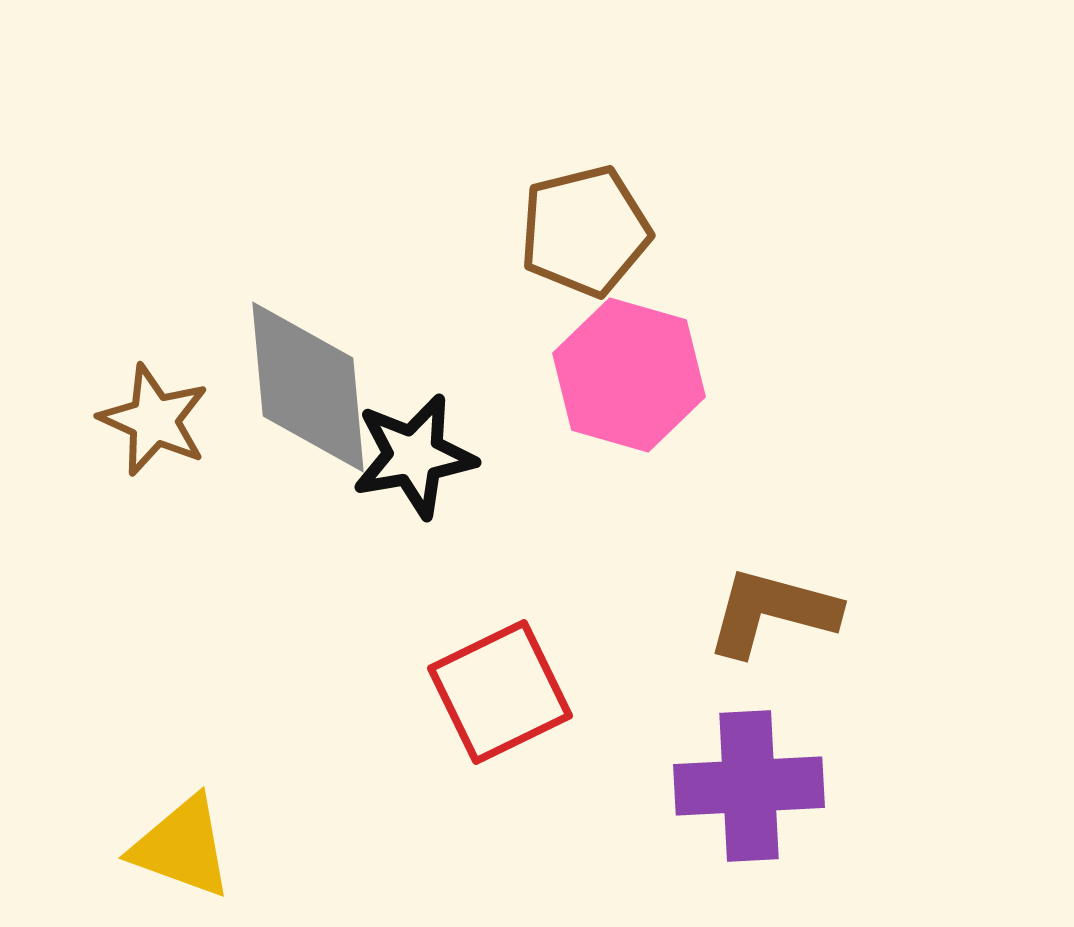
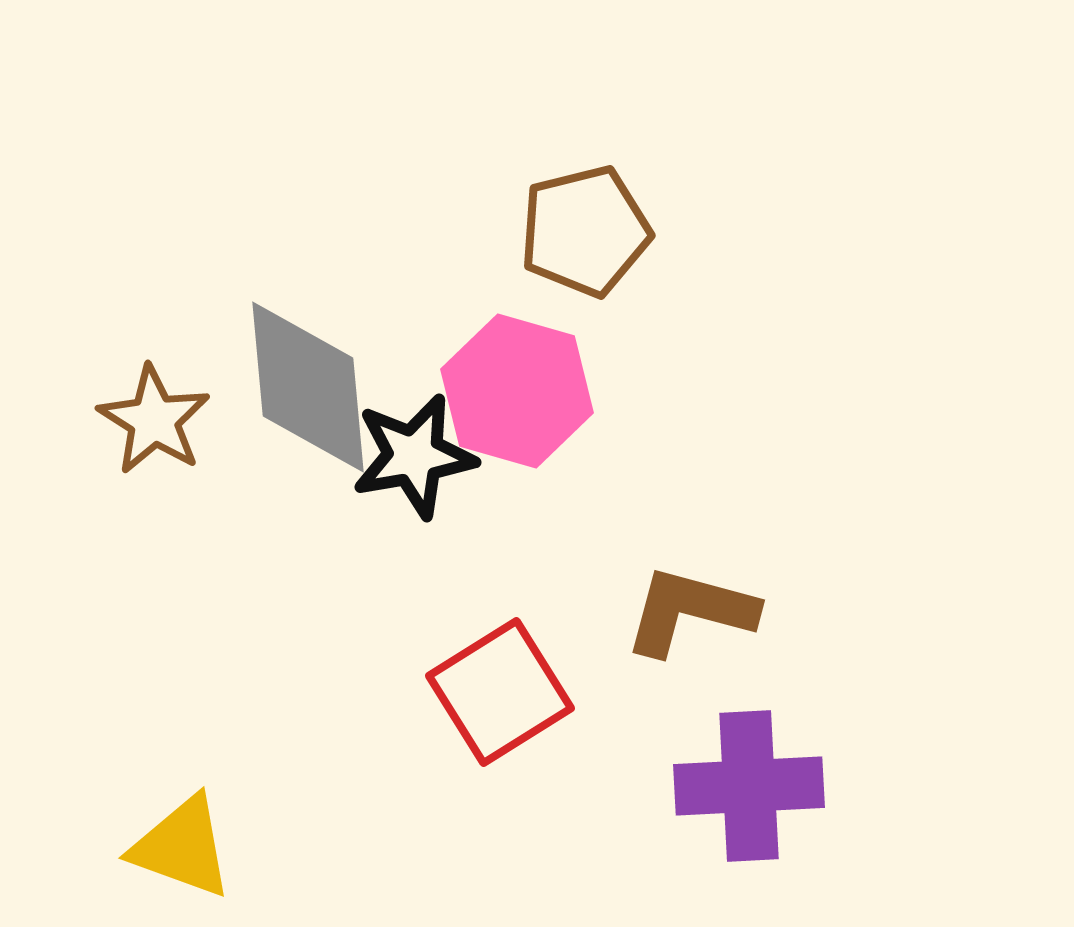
pink hexagon: moved 112 px left, 16 px down
brown star: rotated 8 degrees clockwise
brown L-shape: moved 82 px left, 1 px up
red square: rotated 6 degrees counterclockwise
